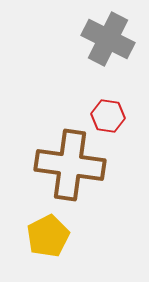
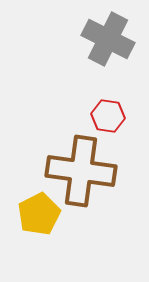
brown cross: moved 11 px right, 6 px down
yellow pentagon: moved 9 px left, 22 px up
